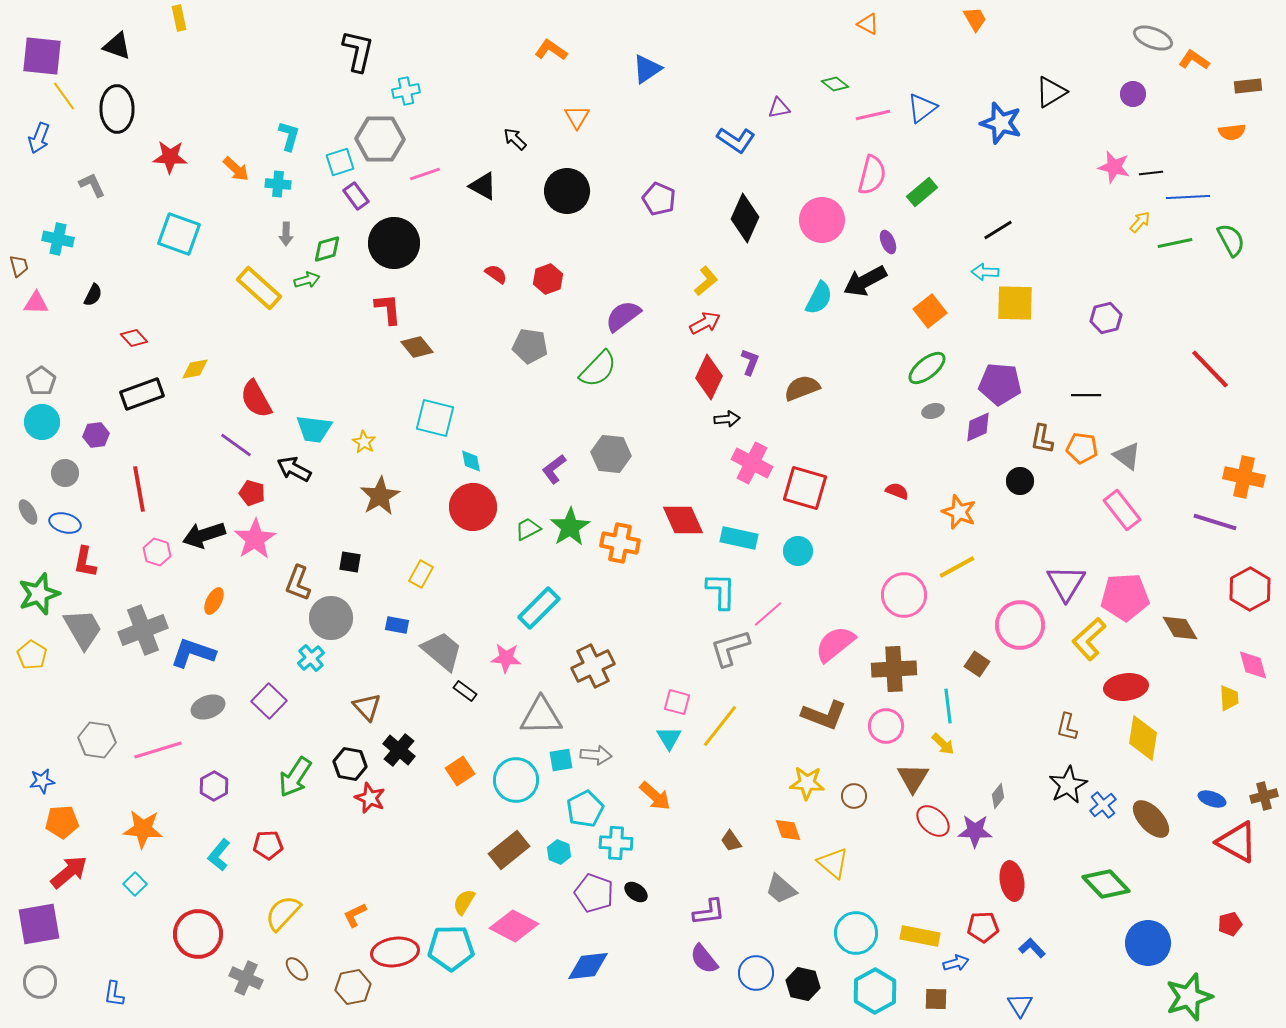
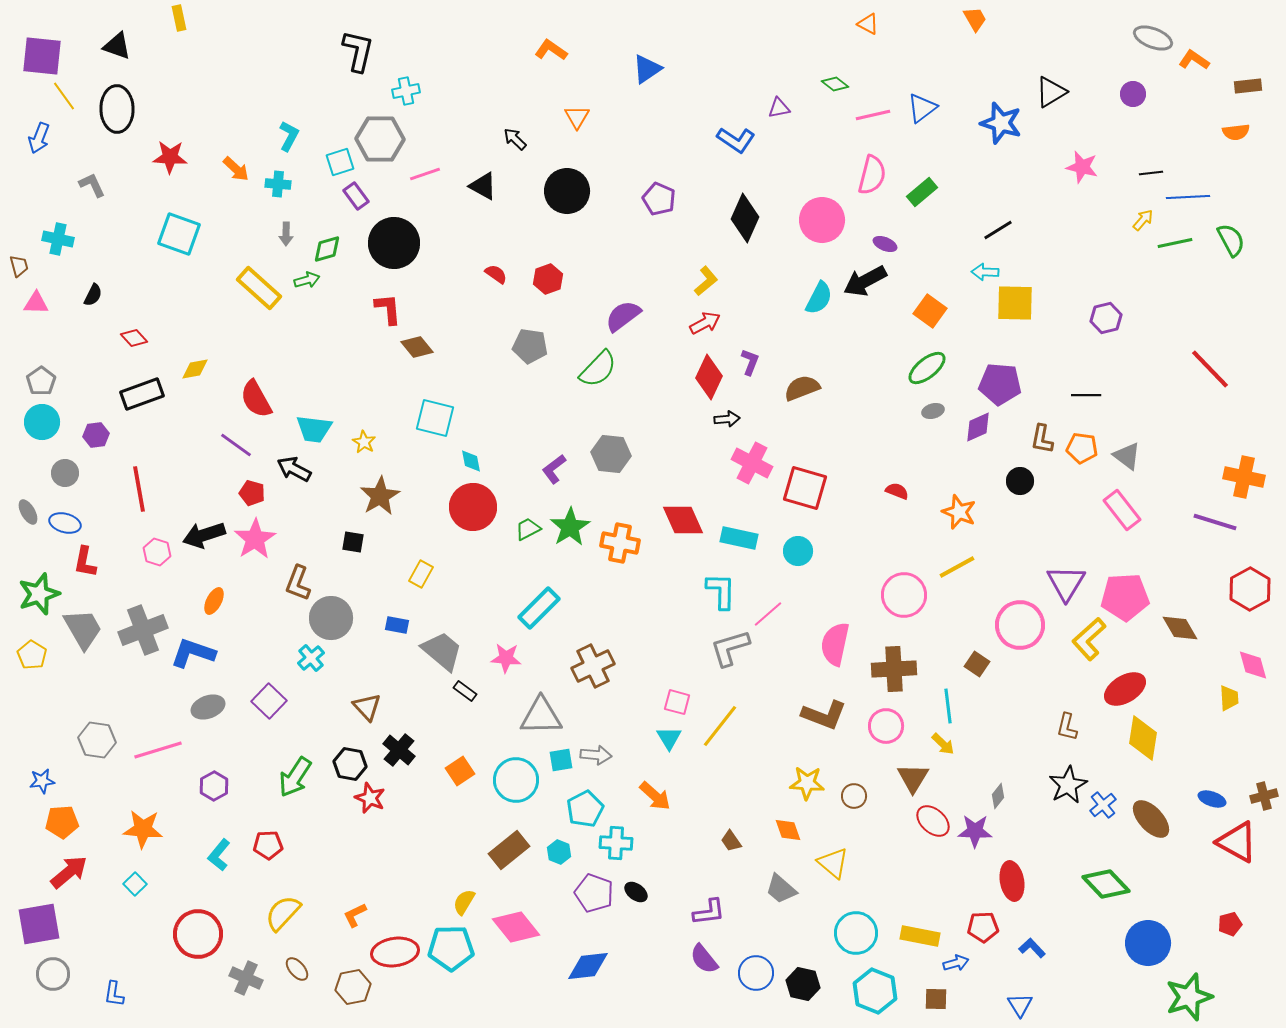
orange semicircle at (1232, 132): moved 4 px right
cyan L-shape at (289, 136): rotated 12 degrees clockwise
pink star at (1114, 167): moved 32 px left
yellow arrow at (1140, 222): moved 3 px right, 2 px up
purple ellipse at (888, 242): moved 3 px left, 2 px down; rotated 45 degrees counterclockwise
orange square at (930, 311): rotated 16 degrees counterclockwise
black square at (350, 562): moved 3 px right, 20 px up
pink semicircle at (835, 644): rotated 39 degrees counterclockwise
red ellipse at (1126, 687): moved 1 px left, 2 px down; rotated 24 degrees counterclockwise
pink diamond at (514, 926): moved 2 px right, 1 px down; rotated 24 degrees clockwise
gray circle at (40, 982): moved 13 px right, 8 px up
cyan hexagon at (875, 991): rotated 9 degrees counterclockwise
